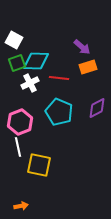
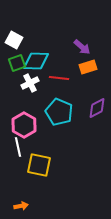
pink hexagon: moved 4 px right, 3 px down; rotated 10 degrees counterclockwise
